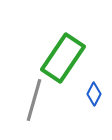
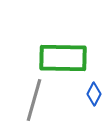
green rectangle: rotated 57 degrees clockwise
